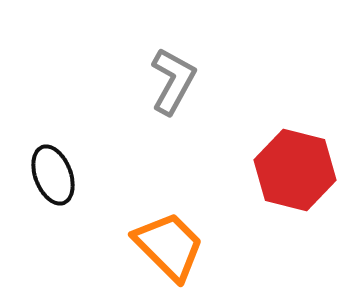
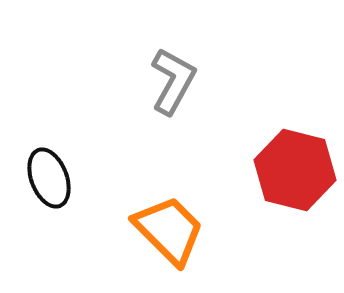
black ellipse: moved 4 px left, 3 px down
orange trapezoid: moved 16 px up
